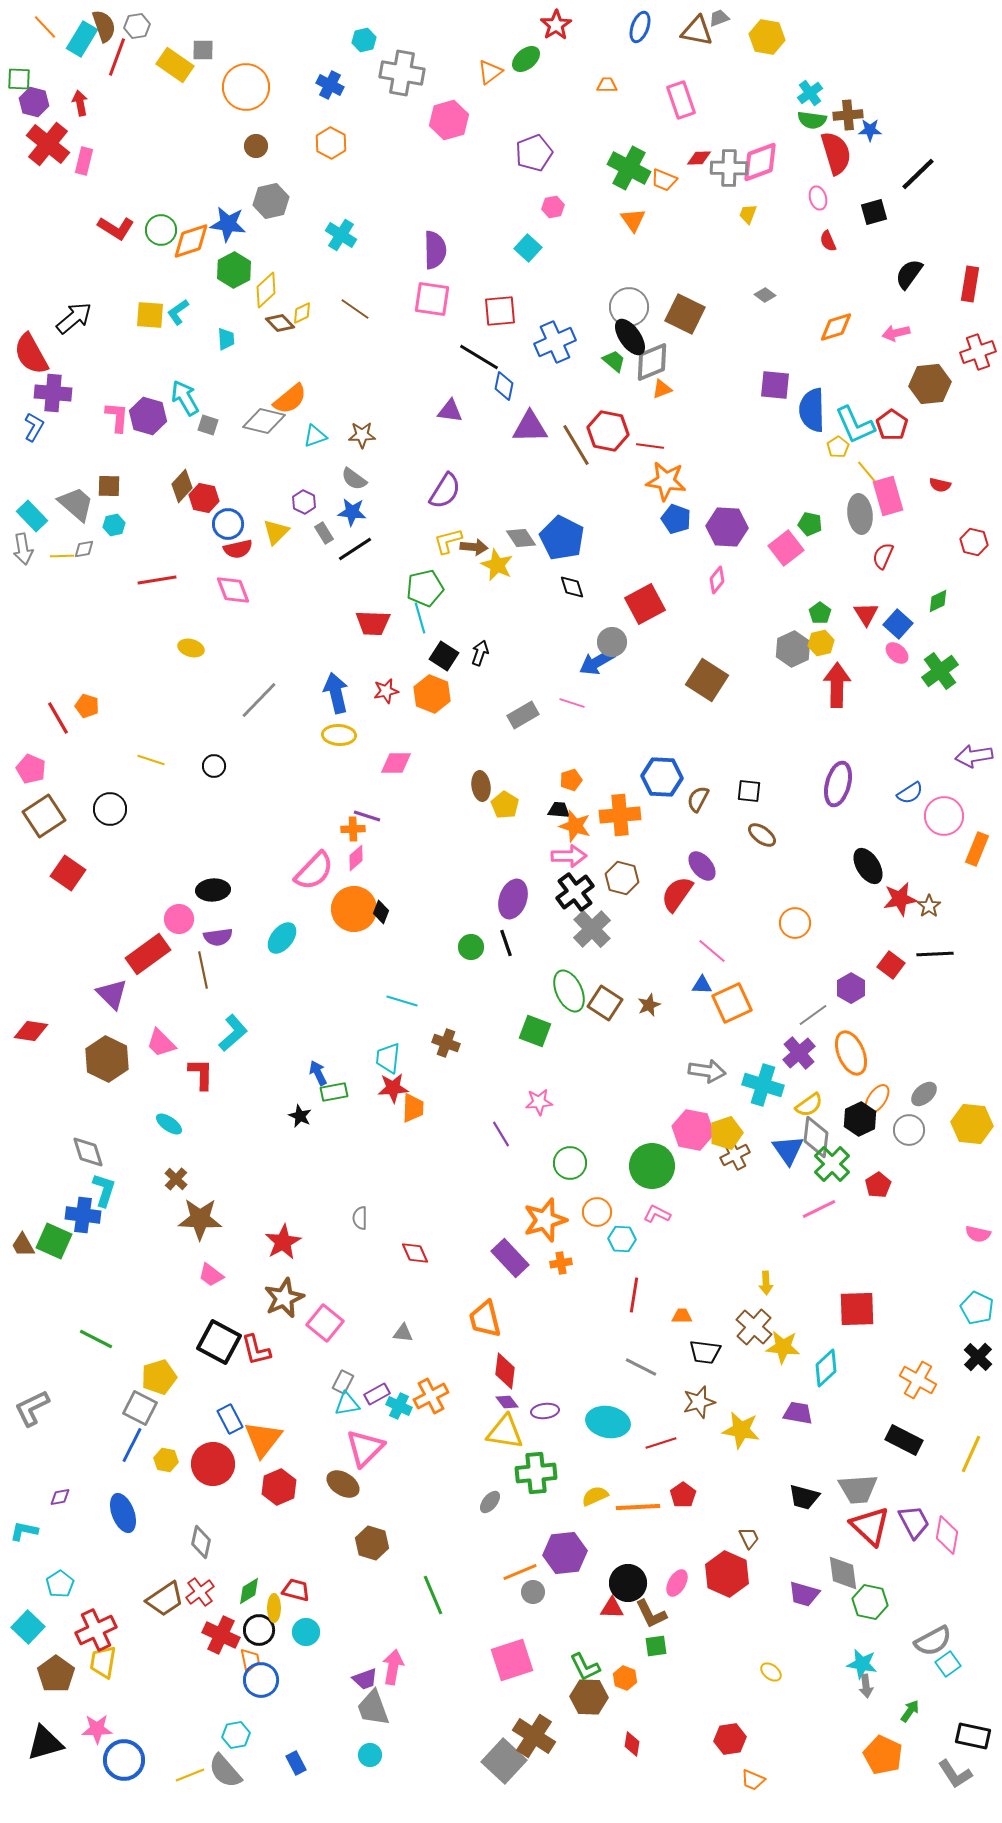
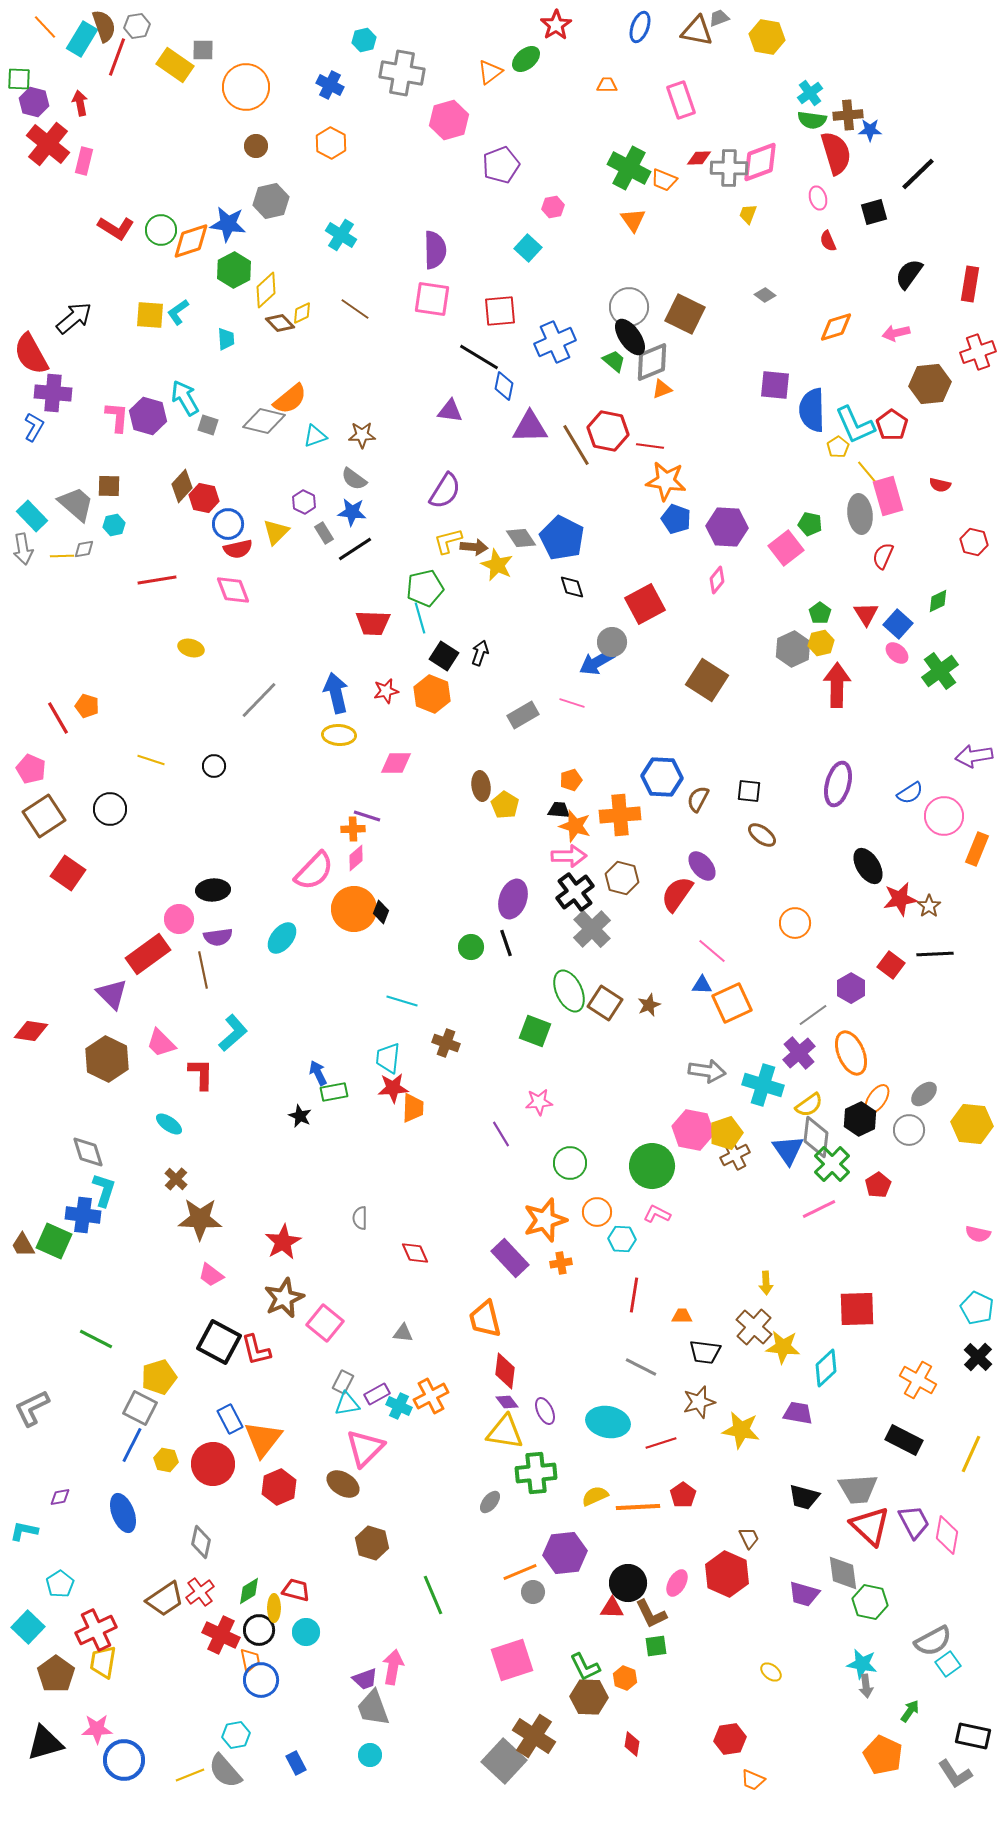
purple pentagon at (534, 153): moved 33 px left, 12 px down
purple ellipse at (545, 1411): rotated 72 degrees clockwise
